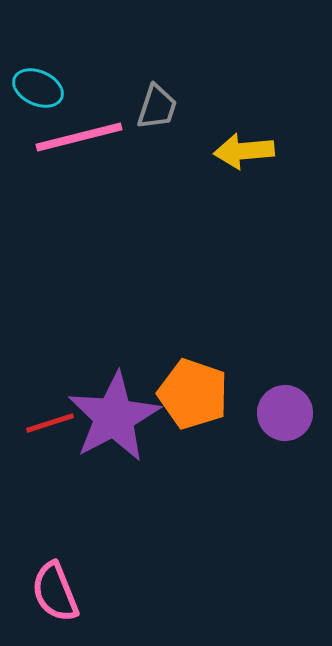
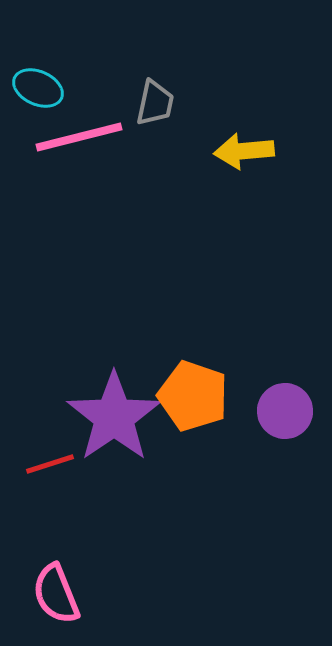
gray trapezoid: moved 2 px left, 4 px up; rotated 6 degrees counterclockwise
orange pentagon: moved 2 px down
purple circle: moved 2 px up
purple star: rotated 6 degrees counterclockwise
red line: moved 41 px down
pink semicircle: moved 1 px right, 2 px down
